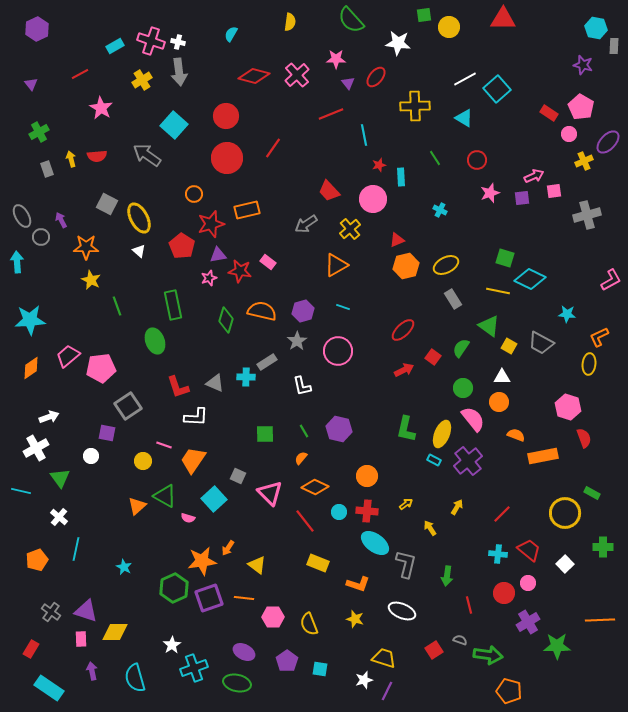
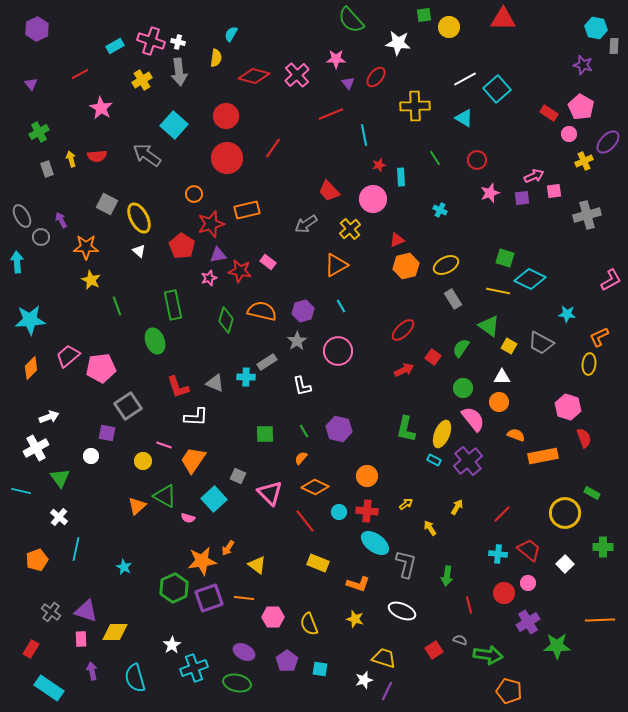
yellow semicircle at (290, 22): moved 74 px left, 36 px down
cyan line at (343, 307): moved 2 px left, 1 px up; rotated 40 degrees clockwise
orange diamond at (31, 368): rotated 10 degrees counterclockwise
